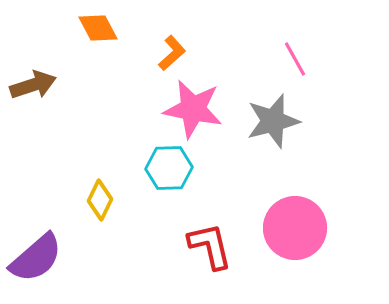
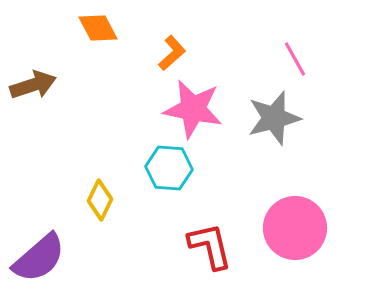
gray star: moved 1 px right, 3 px up
cyan hexagon: rotated 6 degrees clockwise
purple semicircle: moved 3 px right
